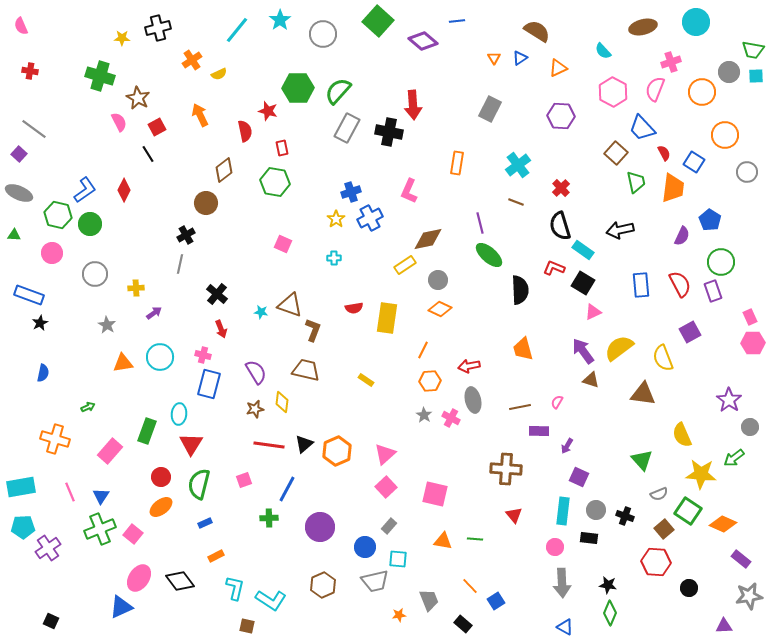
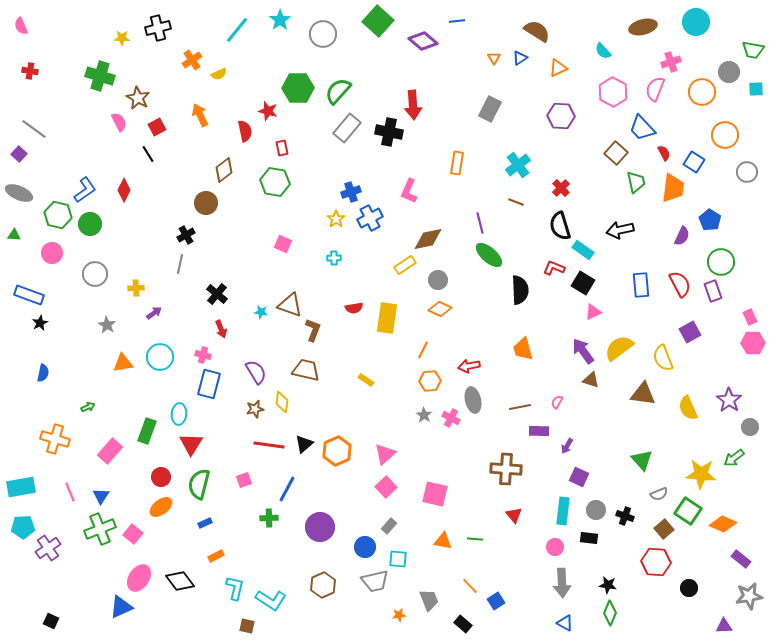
cyan square at (756, 76): moved 13 px down
gray rectangle at (347, 128): rotated 12 degrees clockwise
yellow semicircle at (682, 435): moved 6 px right, 27 px up
blue triangle at (565, 627): moved 4 px up
